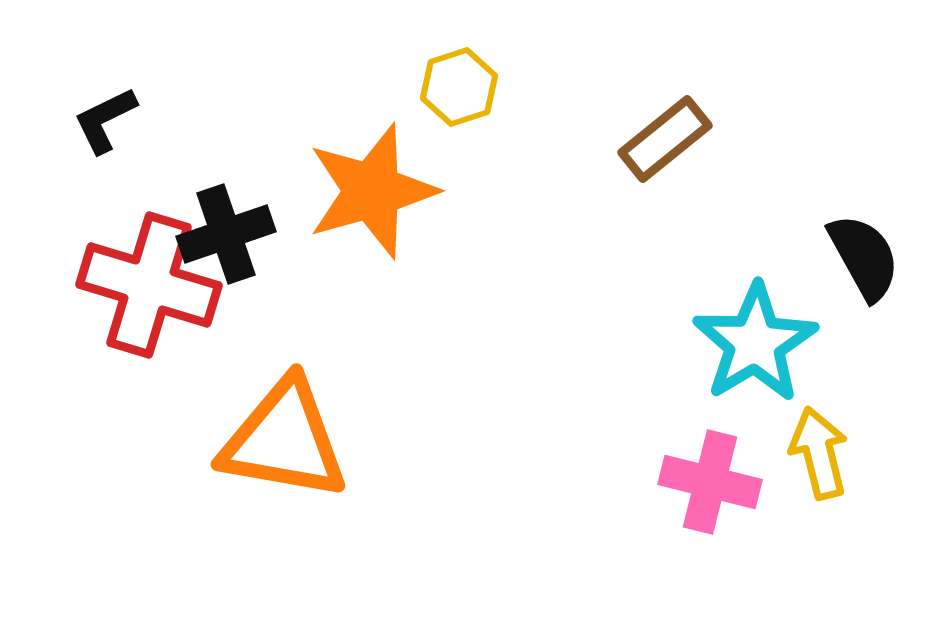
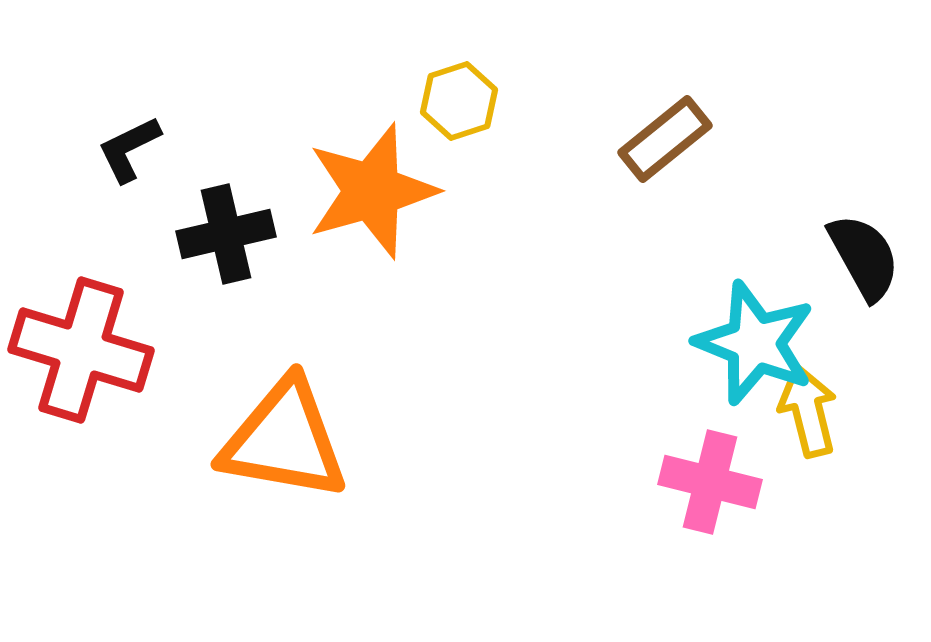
yellow hexagon: moved 14 px down
black L-shape: moved 24 px right, 29 px down
black cross: rotated 6 degrees clockwise
red cross: moved 68 px left, 65 px down
cyan star: rotated 19 degrees counterclockwise
yellow arrow: moved 11 px left, 42 px up
